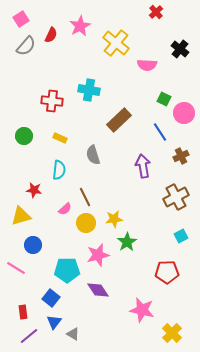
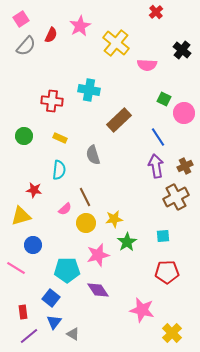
black cross at (180, 49): moved 2 px right, 1 px down
blue line at (160, 132): moved 2 px left, 5 px down
brown cross at (181, 156): moved 4 px right, 10 px down
purple arrow at (143, 166): moved 13 px right
cyan square at (181, 236): moved 18 px left; rotated 24 degrees clockwise
